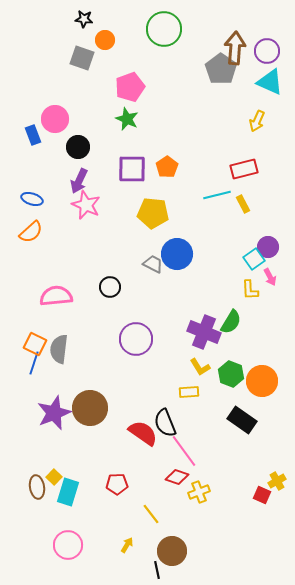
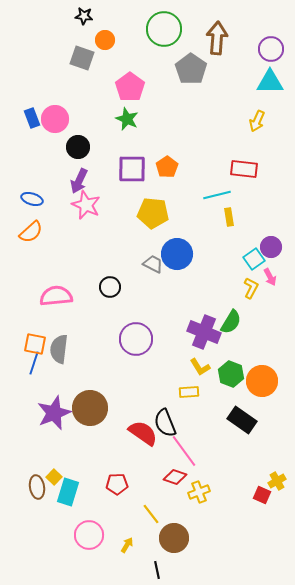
black star at (84, 19): moved 3 px up
brown arrow at (235, 48): moved 18 px left, 10 px up
purple circle at (267, 51): moved 4 px right, 2 px up
gray pentagon at (221, 69): moved 30 px left
cyan triangle at (270, 82): rotated 24 degrees counterclockwise
pink pentagon at (130, 87): rotated 16 degrees counterclockwise
blue rectangle at (33, 135): moved 1 px left, 17 px up
red rectangle at (244, 169): rotated 20 degrees clockwise
yellow rectangle at (243, 204): moved 14 px left, 13 px down; rotated 18 degrees clockwise
purple circle at (268, 247): moved 3 px right
yellow L-shape at (250, 290): moved 1 px right, 2 px up; rotated 150 degrees counterclockwise
orange square at (35, 344): rotated 15 degrees counterclockwise
red diamond at (177, 477): moved 2 px left
pink circle at (68, 545): moved 21 px right, 10 px up
brown circle at (172, 551): moved 2 px right, 13 px up
